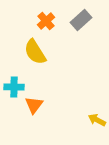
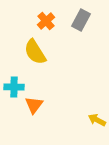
gray rectangle: rotated 20 degrees counterclockwise
